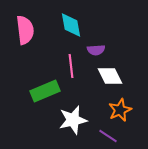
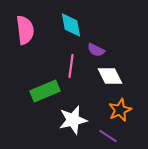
purple semicircle: rotated 30 degrees clockwise
pink line: rotated 15 degrees clockwise
